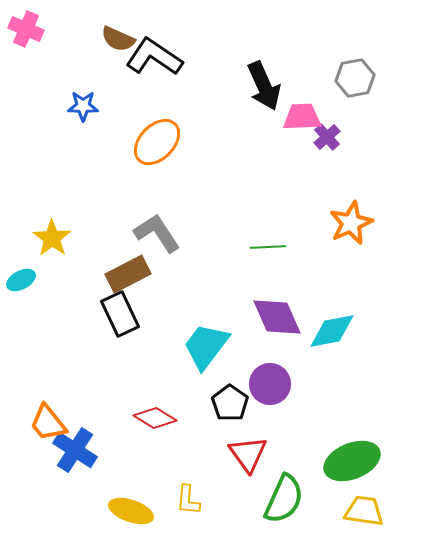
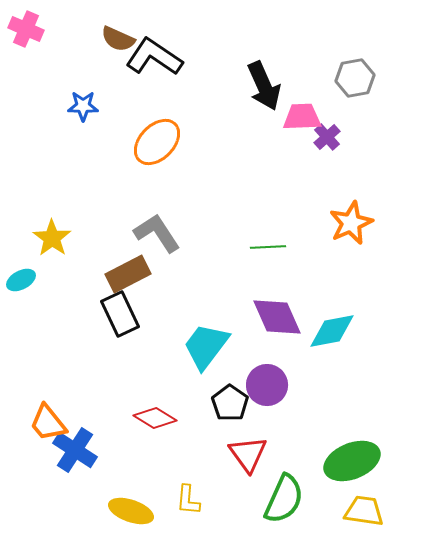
purple circle: moved 3 px left, 1 px down
